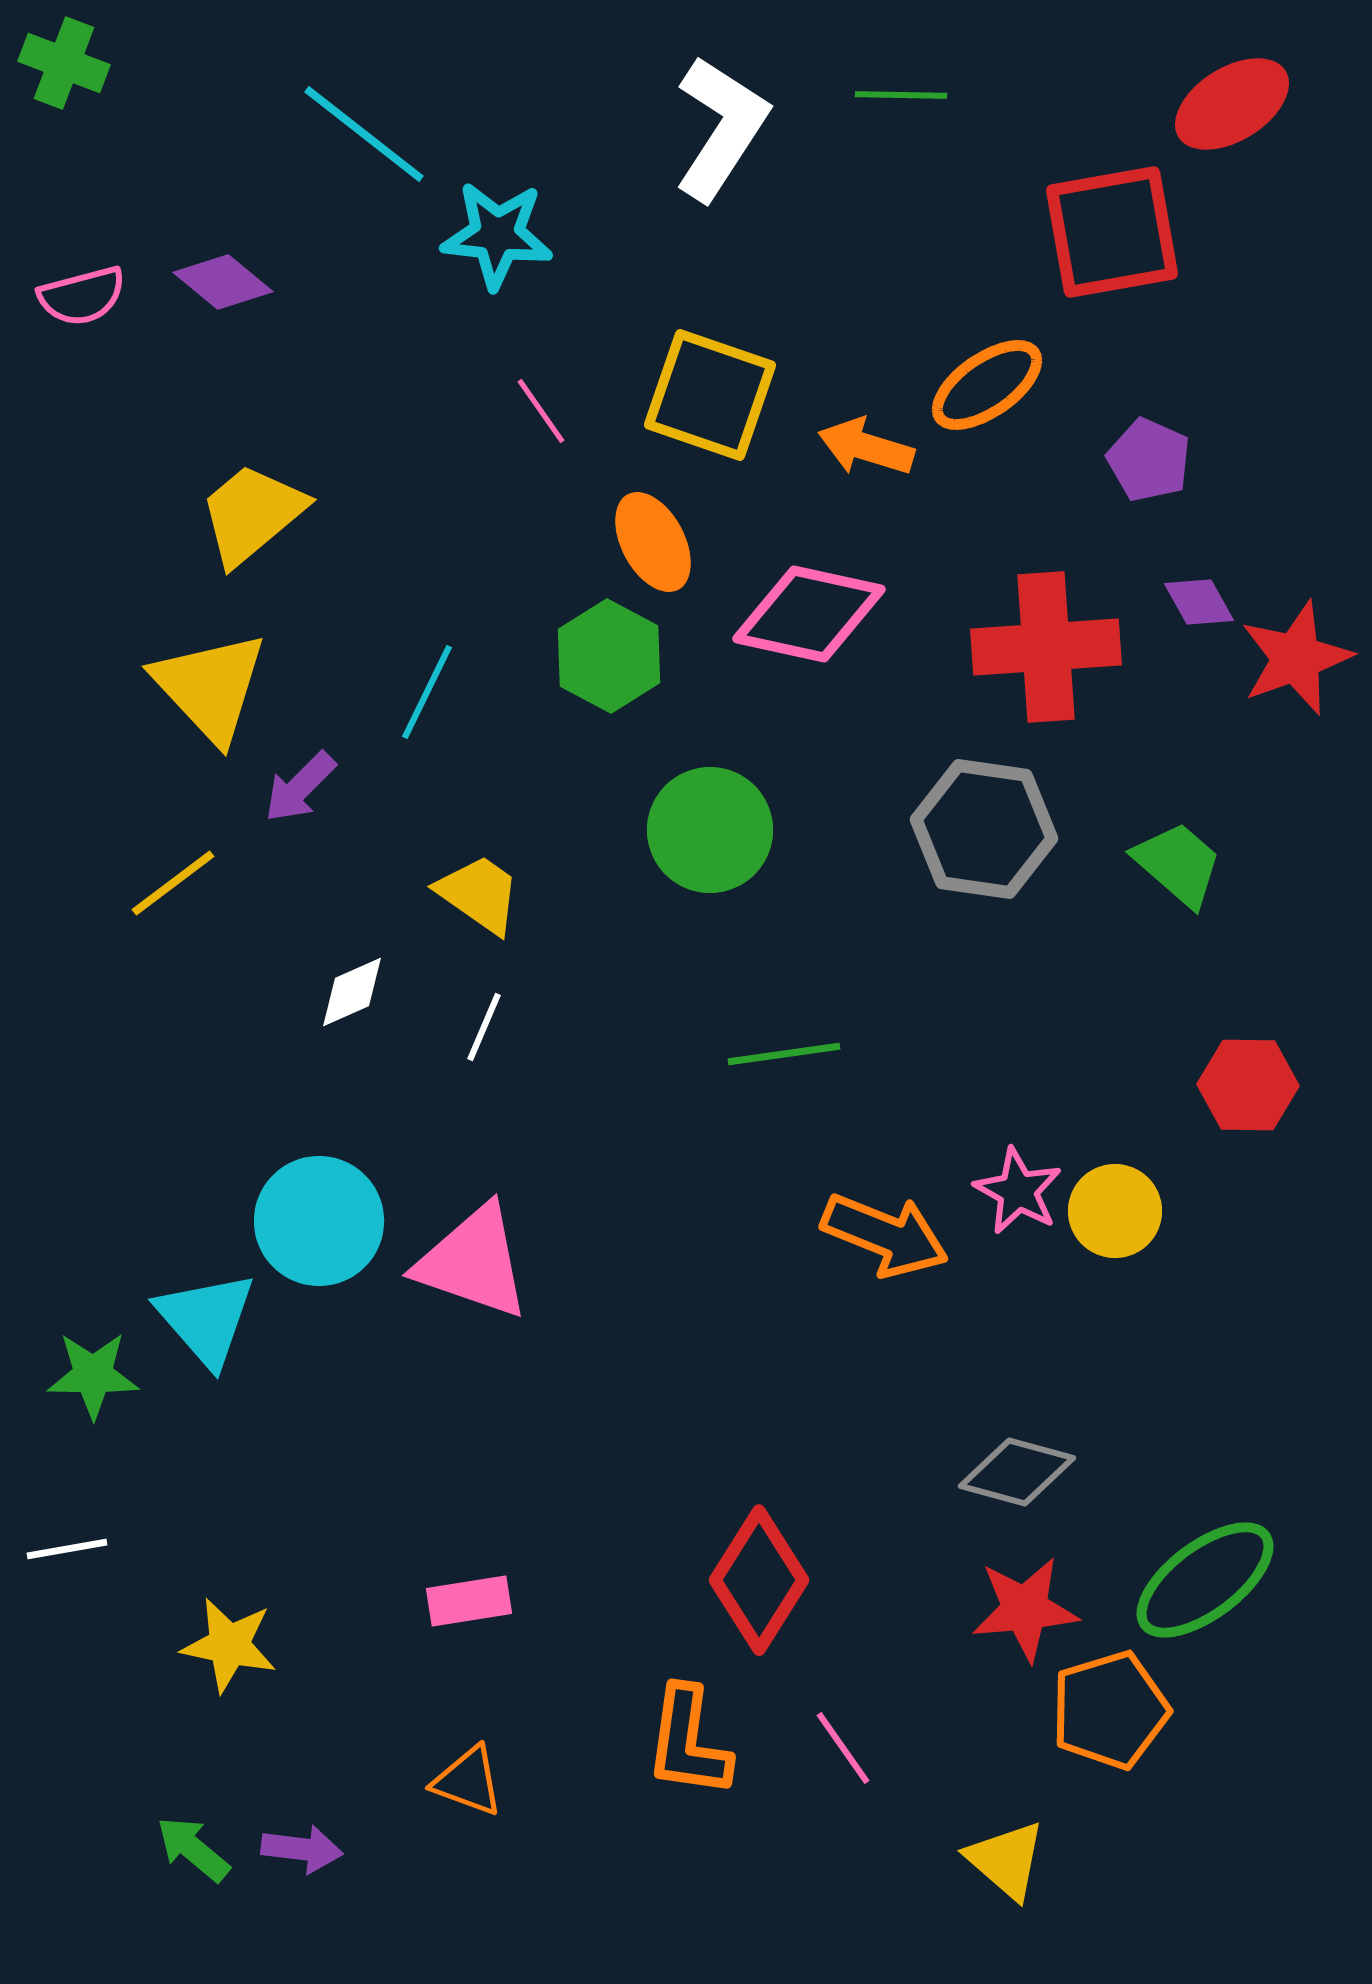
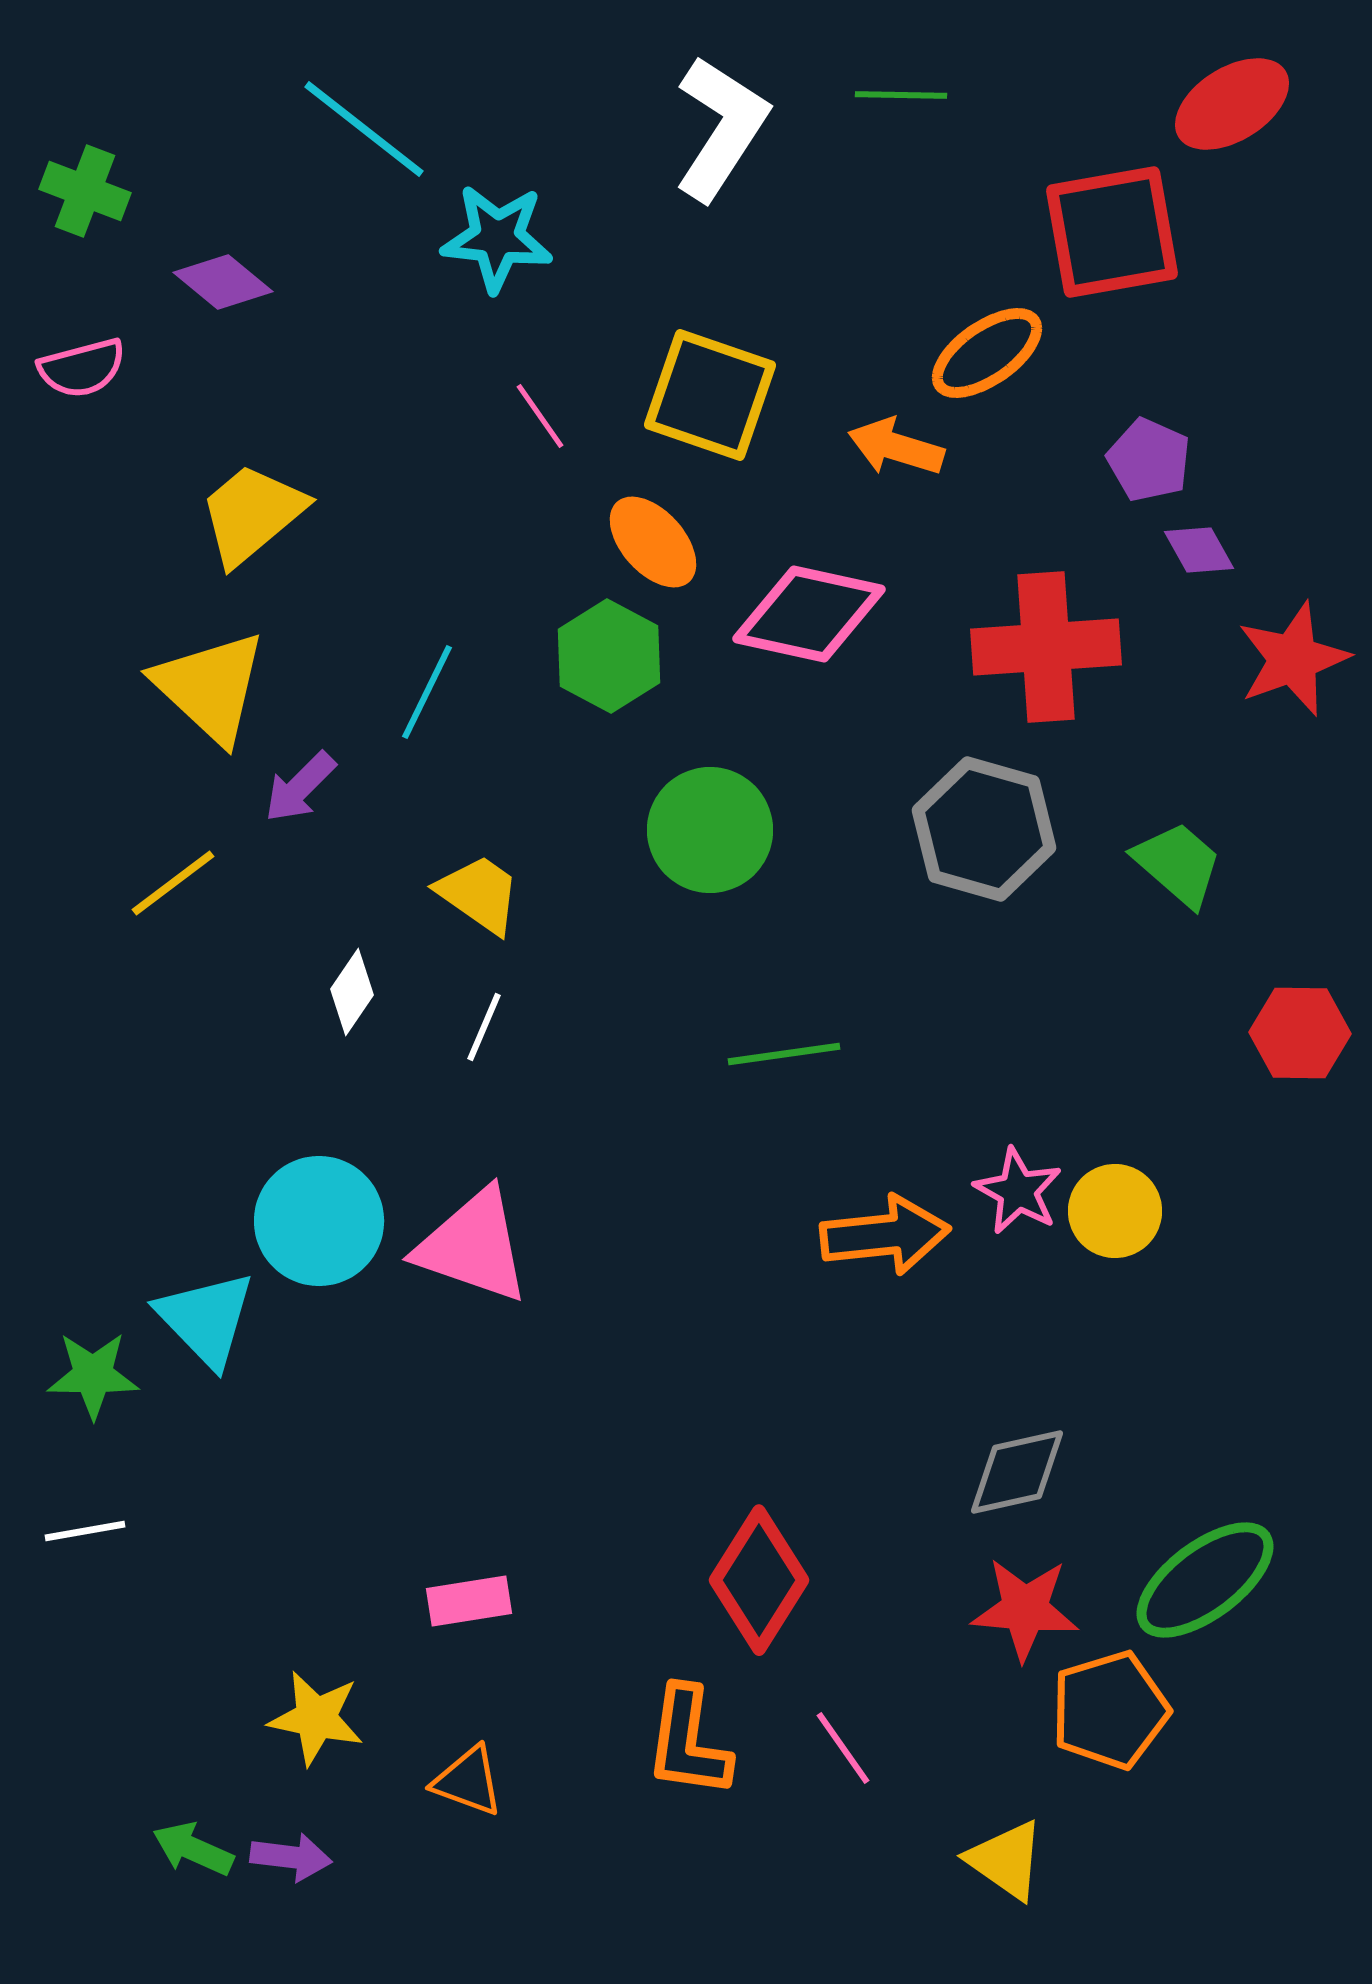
green cross at (64, 63): moved 21 px right, 128 px down
cyan line at (364, 134): moved 5 px up
cyan star at (497, 235): moved 3 px down
pink semicircle at (82, 296): moved 72 px down
orange ellipse at (987, 385): moved 32 px up
pink line at (541, 411): moved 1 px left, 5 px down
orange arrow at (866, 447): moved 30 px right
orange ellipse at (653, 542): rotated 14 degrees counterclockwise
purple diamond at (1199, 602): moved 52 px up
red star at (1296, 658): moved 3 px left, 1 px down
yellow triangle at (210, 687): rotated 4 degrees counterclockwise
gray hexagon at (984, 829): rotated 8 degrees clockwise
white diamond at (352, 992): rotated 32 degrees counterclockwise
red hexagon at (1248, 1085): moved 52 px right, 52 px up
orange arrow at (885, 1235): rotated 28 degrees counterclockwise
pink triangle at (473, 1262): moved 16 px up
cyan triangle at (206, 1319): rotated 3 degrees counterclockwise
gray diamond at (1017, 1472): rotated 28 degrees counterclockwise
white line at (67, 1549): moved 18 px right, 18 px up
red star at (1025, 1609): rotated 10 degrees clockwise
yellow star at (229, 1645): moved 87 px right, 73 px down
green arrow at (193, 1849): rotated 16 degrees counterclockwise
purple arrow at (302, 1849): moved 11 px left, 8 px down
yellow triangle at (1006, 1860): rotated 6 degrees counterclockwise
